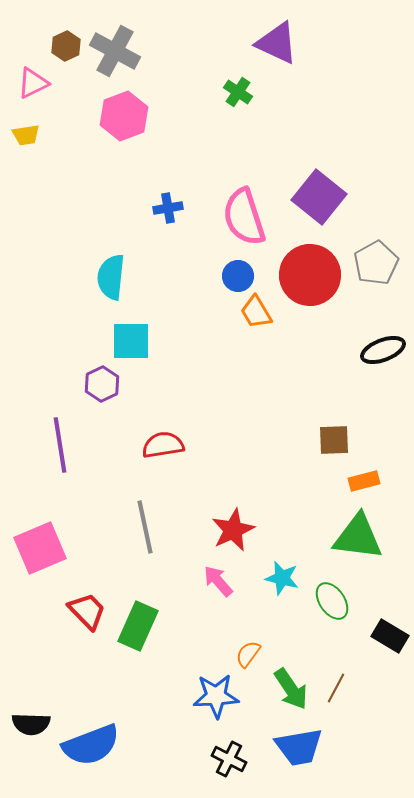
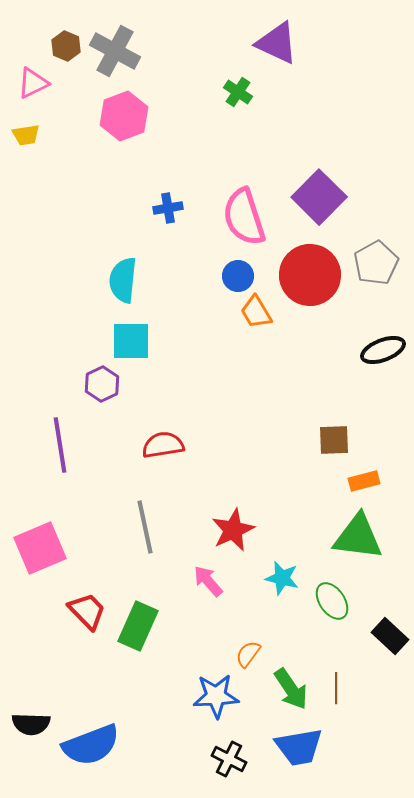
brown hexagon: rotated 12 degrees counterclockwise
purple square: rotated 6 degrees clockwise
cyan semicircle: moved 12 px right, 3 px down
pink arrow: moved 10 px left
black rectangle: rotated 12 degrees clockwise
brown line: rotated 28 degrees counterclockwise
